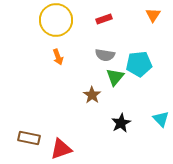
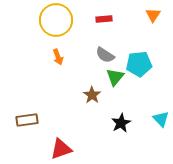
red rectangle: rotated 14 degrees clockwise
gray semicircle: rotated 24 degrees clockwise
brown rectangle: moved 2 px left, 18 px up; rotated 20 degrees counterclockwise
